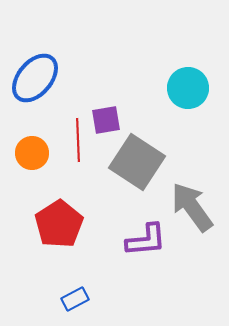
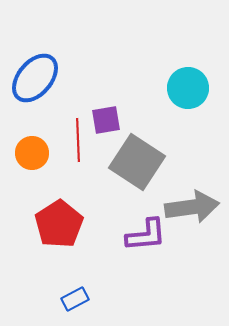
gray arrow: rotated 118 degrees clockwise
purple L-shape: moved 5 px up
